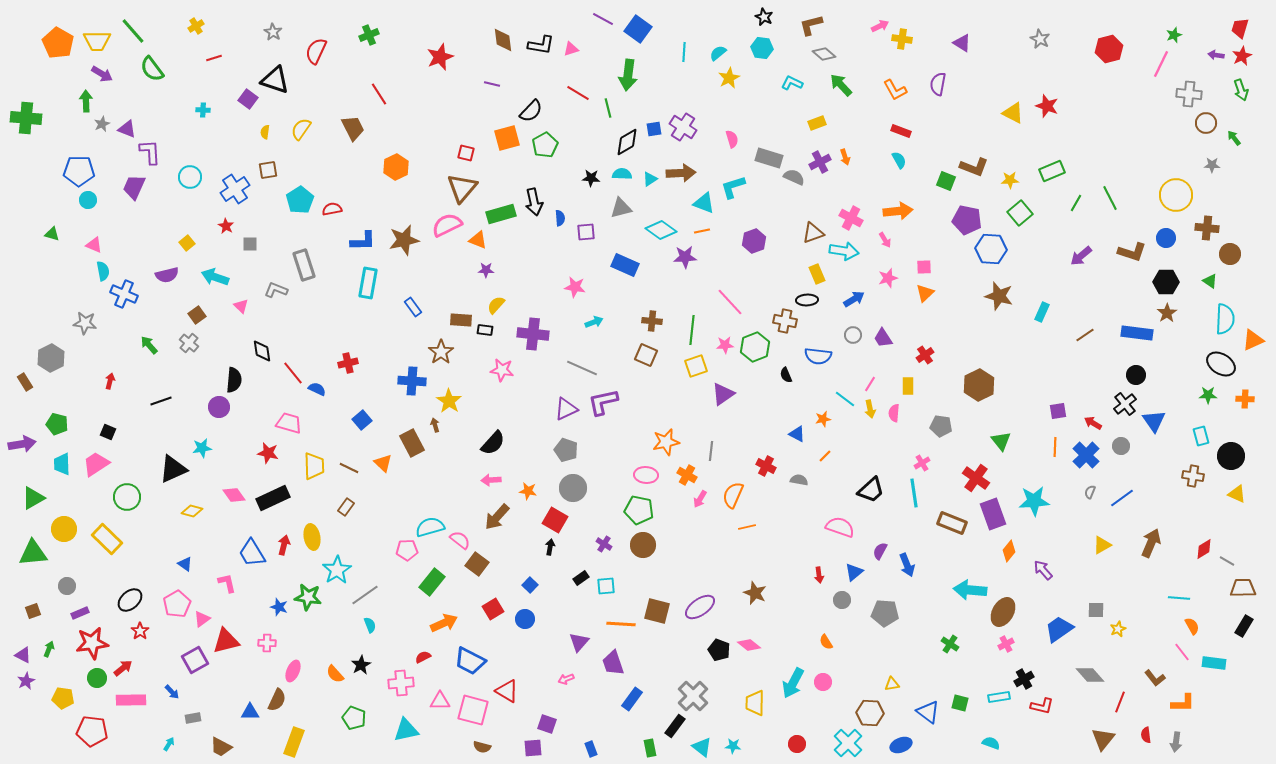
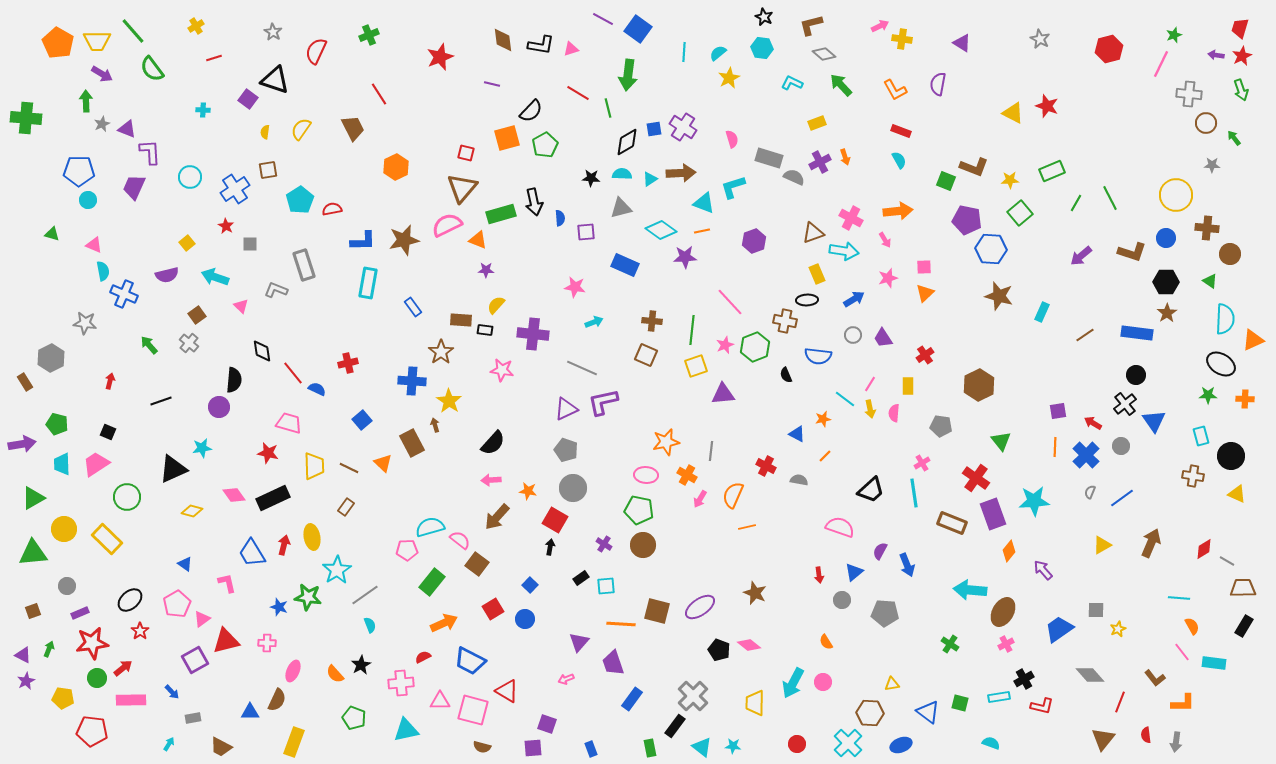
pink star at (725, 345): rotated 18 degrees counterclockwise
purple triangle at (723, 394): rotated 30 degrees clockwise
